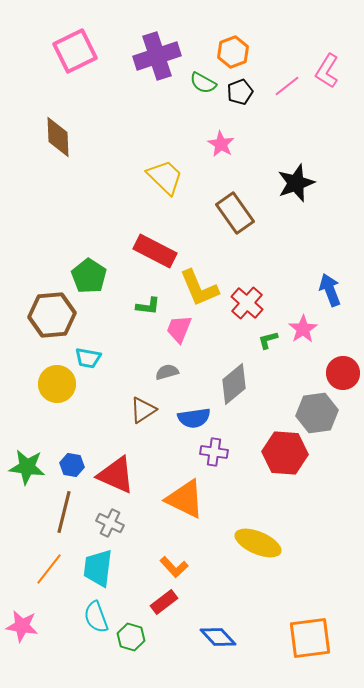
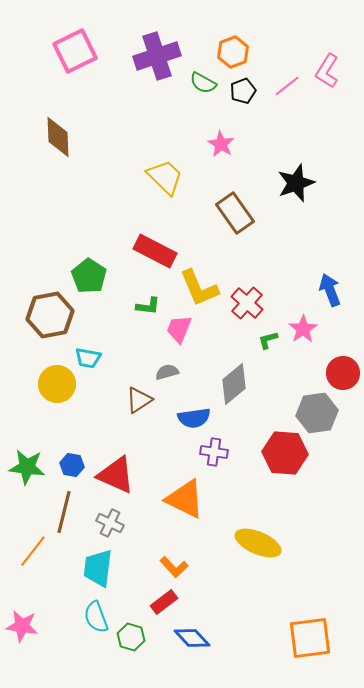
black pentagon at (240, 92): moved 3 px right, 1 px up
brown hexagon at (52, 315): moved 2 px left; rotated 6 degrees counterclockwise
brown triangle at (143, 410): moved 4 px left, 10 px up
orange line at (49, 569): moved 16 px left, 18 px up
blue diamond at (218, 637): moved 26 px left, 1 px down
